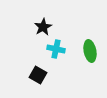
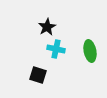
black star: moved 4 px right
black square: rotated 12 degrees counterclockwise
